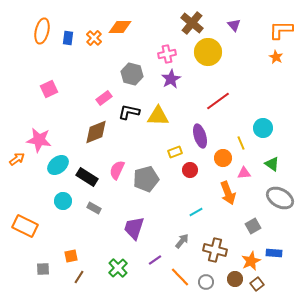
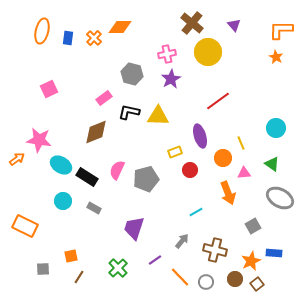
cyan circle at (263, 128): moved 13 px right
cyan ellipse at (58, 165): moved 3 px right; rotated 70 degrees clockwise
